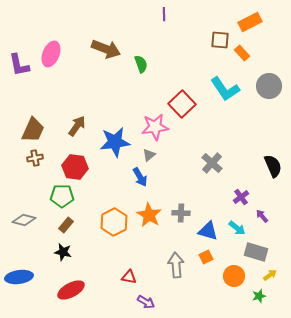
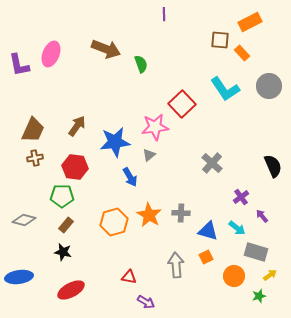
blue arrow at (140, 177): moved 10 px left
orange hexagon at (114, 222): rotated 12 degrees clockwise
